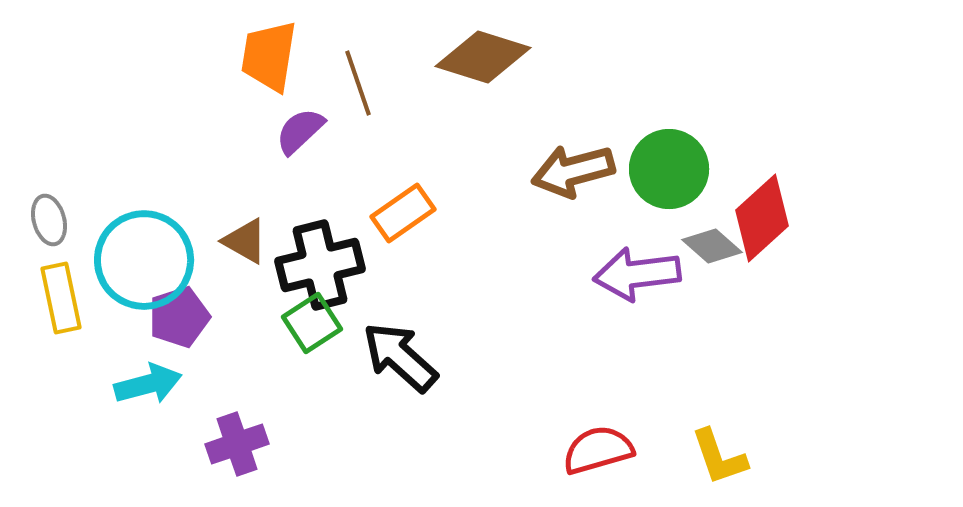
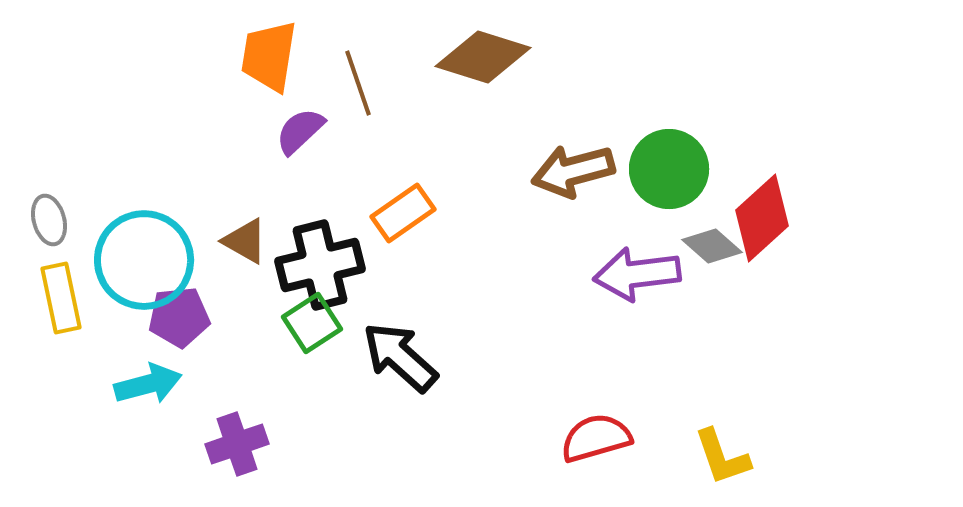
purple pentagon: rotated 12 degrees clockwise
red semicircle: moved 2 px left, 12 px up
yellow L-shape: moved 3 px right
